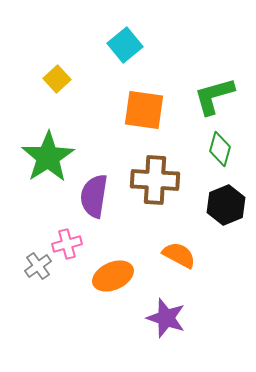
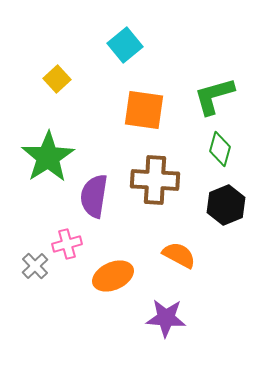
gray cross: moved 3 px left; rotated 8 degrees counterclockwise
purple star: rotated 15 degrees counterclockwise
